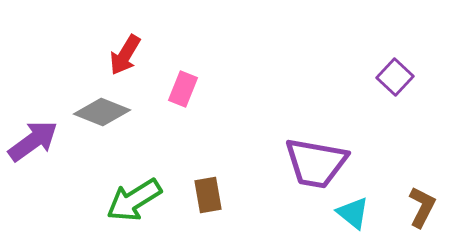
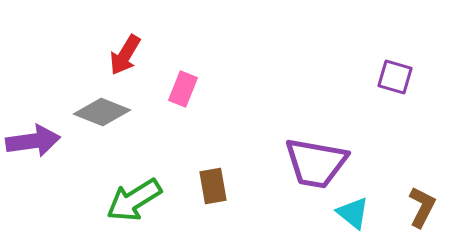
purple square: rotated 27 degrees counterclockwise
purple arrow: rotated 28 degrees clockwise
brown rectangle: moved 5 px right, 9 px up
